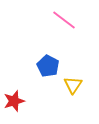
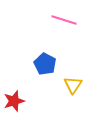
pink line: rotated 20 degrees counterclockwise
blue pentagon: moved 3 px left, 2 px up
